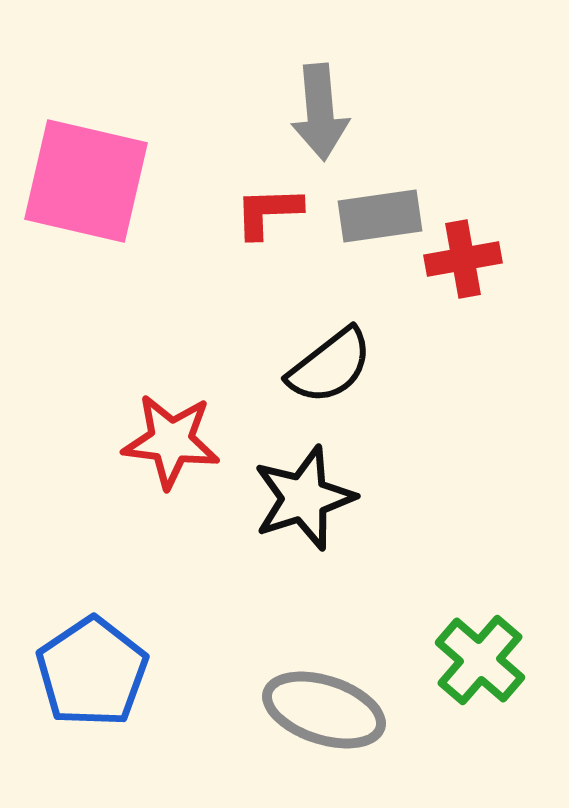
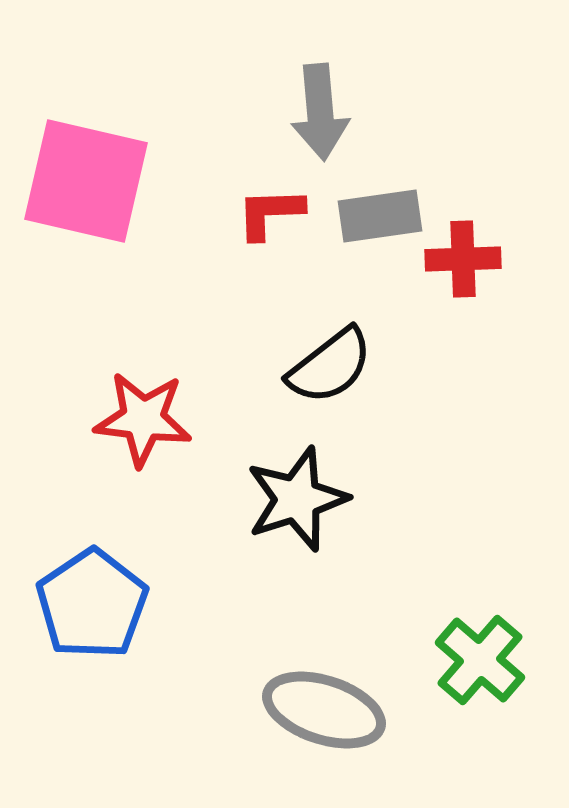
red L-shape: moved 2 px right, 1 px down
red cross: rotated 8 degrees clockwise
red star: moved 28 px left, 22 px up
black star: moved 7 px left, 1 px down
blue pentagon: moved 68 px up
